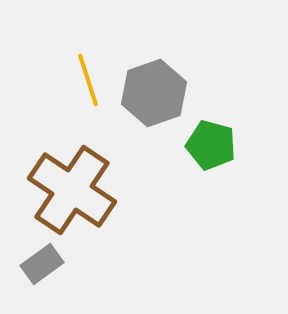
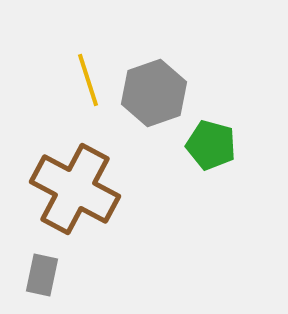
brown cross: moved 3 px right, 1 px up; rotated 6 degrees counterclockwise
gray rectangle: moved 11 px down; rotated 42 degrees counterclockwise
